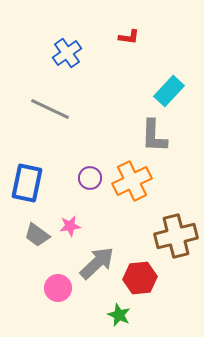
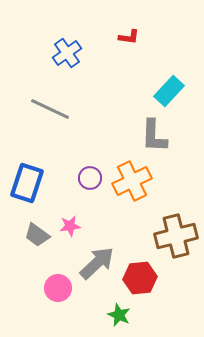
blue rectangle: rotated 6 degrees clockwise
